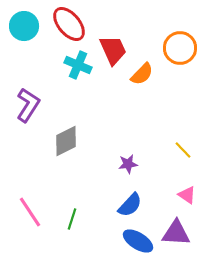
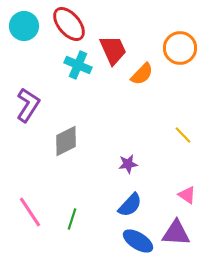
yellow line: moved 15 px up
